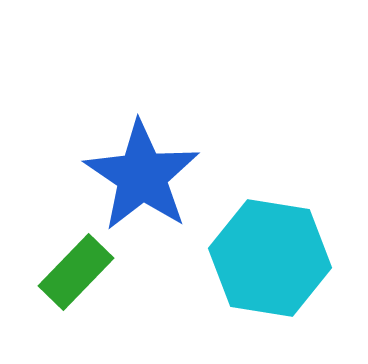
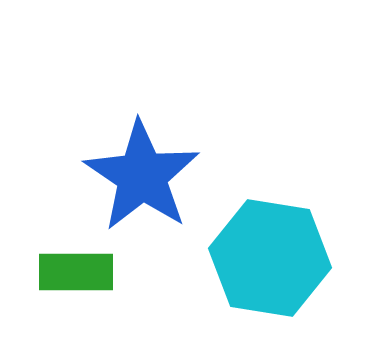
green rectangle: rotated 46 degrees clockwise
